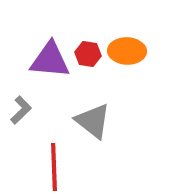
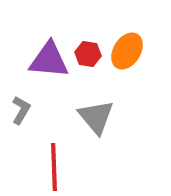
orange ellipse: rotated 60 degrees counterclockwise
purple triangle: moved 1 px left
gray L-shape: rotated 16 degrees counterclockwise
gray triangle: moved 3 px right, 4 px up; rotated 12 degrees clockwise
